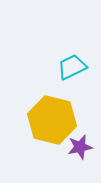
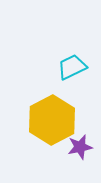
yellow hexagon: rotated 18 degrees clockwise
